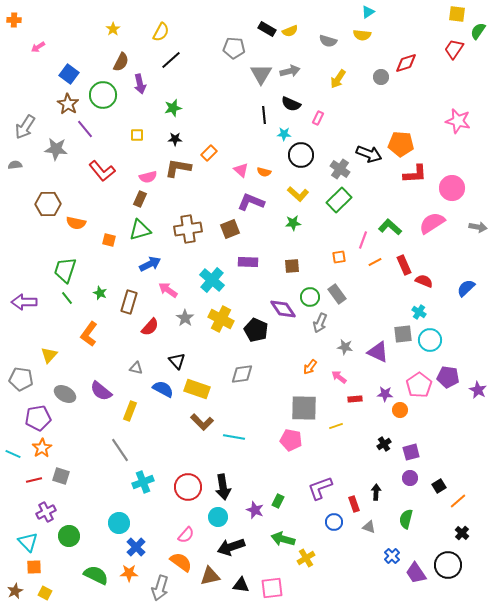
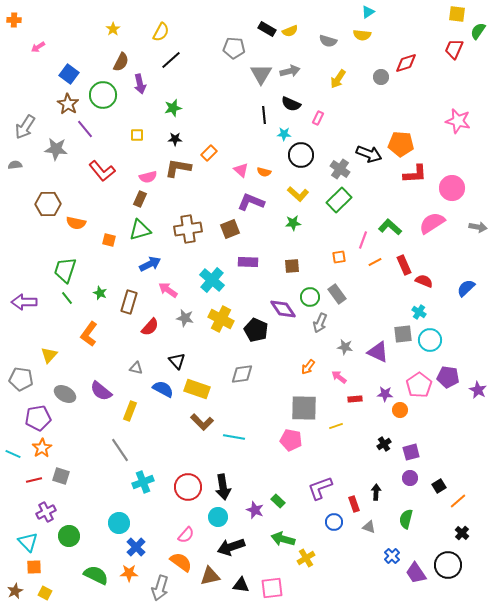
red trapezoid at (454, 49): rotated 10 degrees counterclockwise
gray star at (185, 318): rotated 24 degrees counterclockwise
orange arrow at (310, 367): moved 2 px left
green rectangle at (278, 501): rotated 72 degrees counterclockwise
